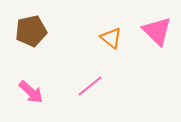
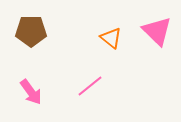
brown pentagon: rotated 12 degrees clockwise
pink arrow: rotated 12 degrees clockwise
